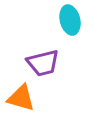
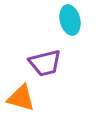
purple trapezoid: moved 2 px right
